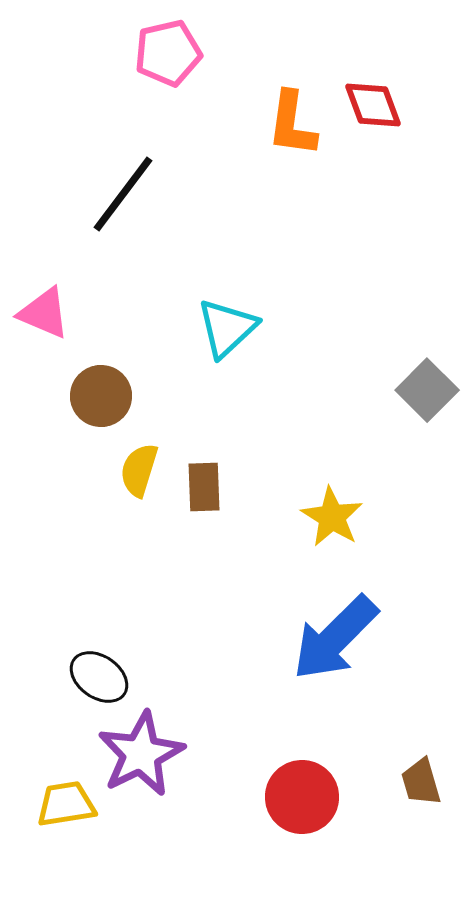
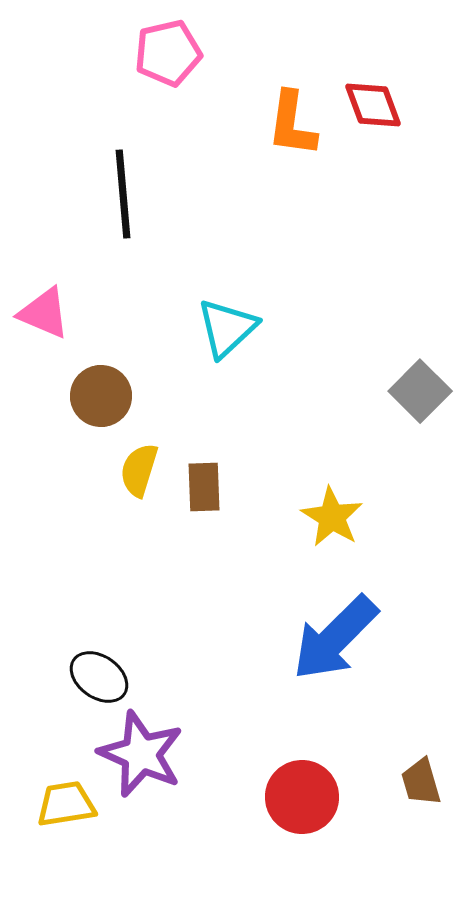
black line: rotated 42 degrees counterclockwise
gray square: moved 7 px left, 1 px down
purple star: rotated 22 degrees counterclockwise
